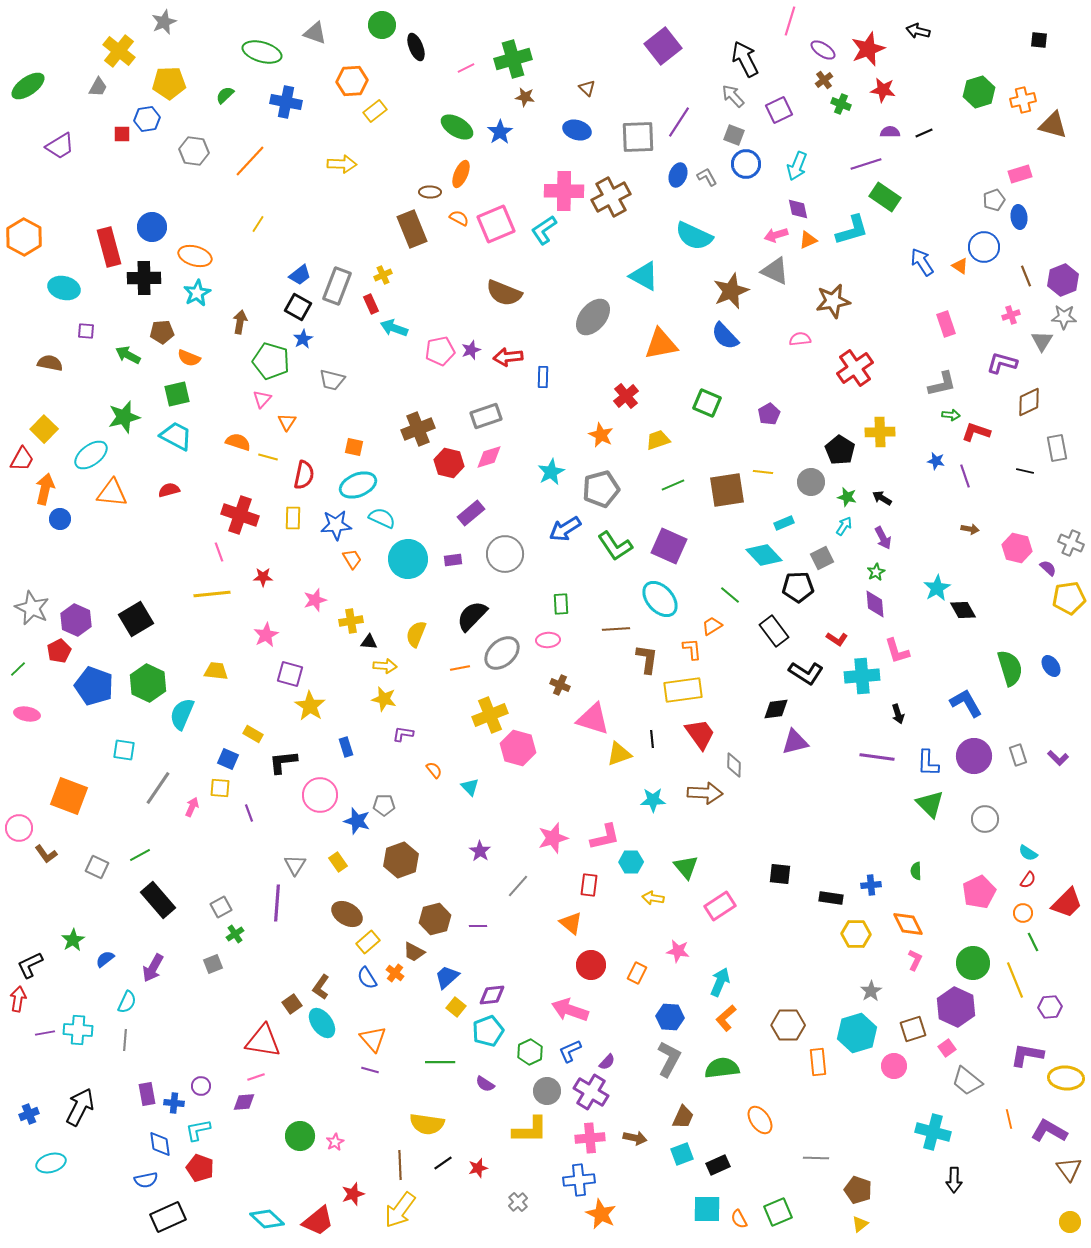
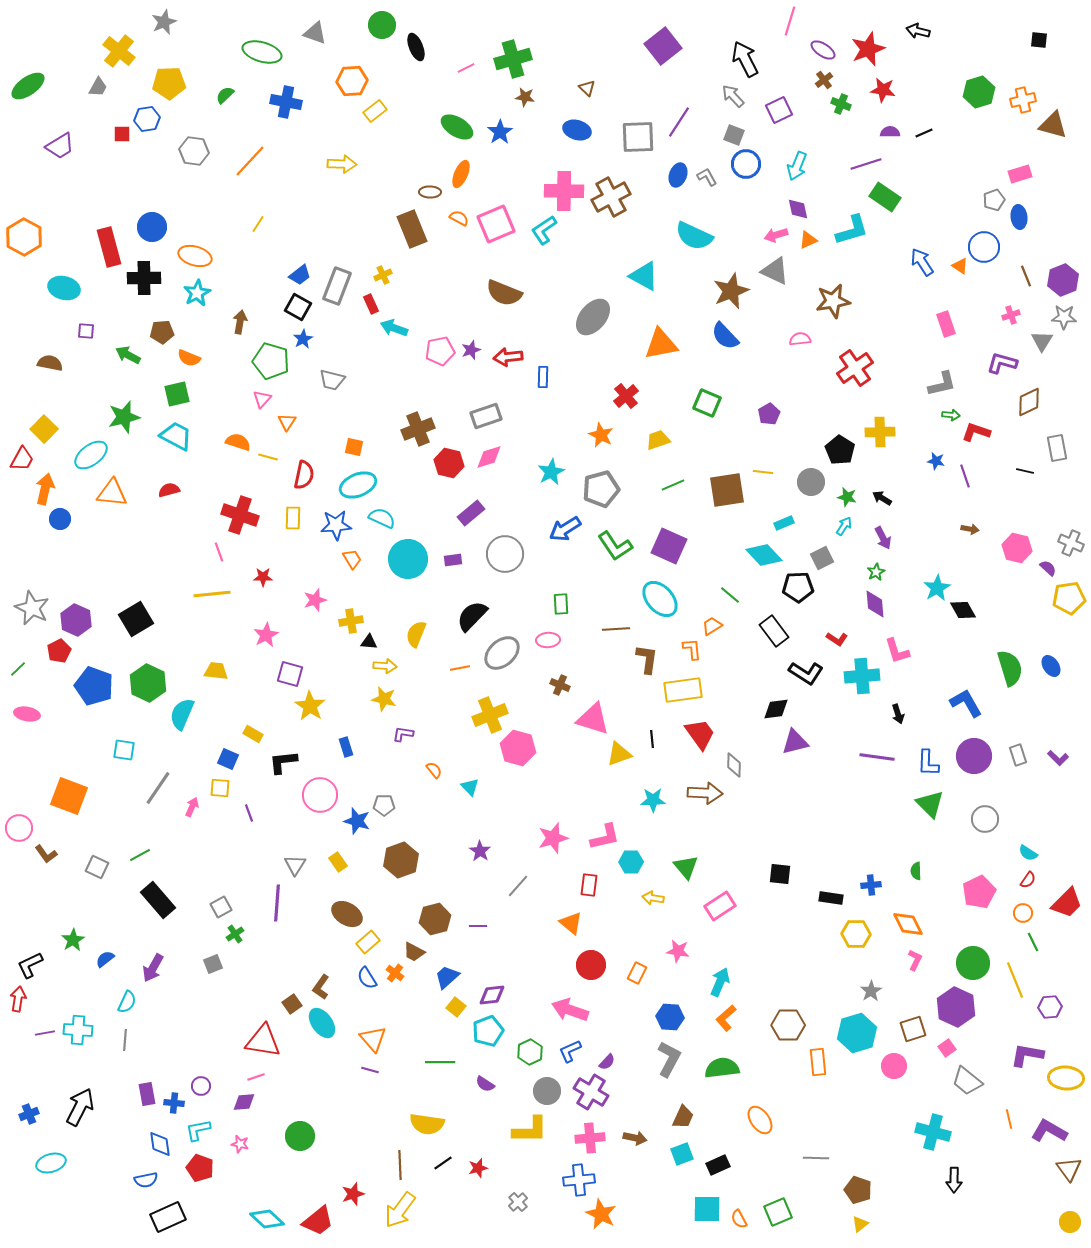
pink star at (335, 1142): moved 95 px left, 2 px down; rotated 30 degrees counterclockwise
